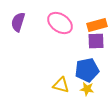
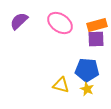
purple semicircle: moved 1 px right, 1 px up; rotated 30 degrees clockwise
purple square: moved 2 px up
blue pentagon: rotated 15 degrees clockwise
yellow star: rotated 16 degrees clockwise
